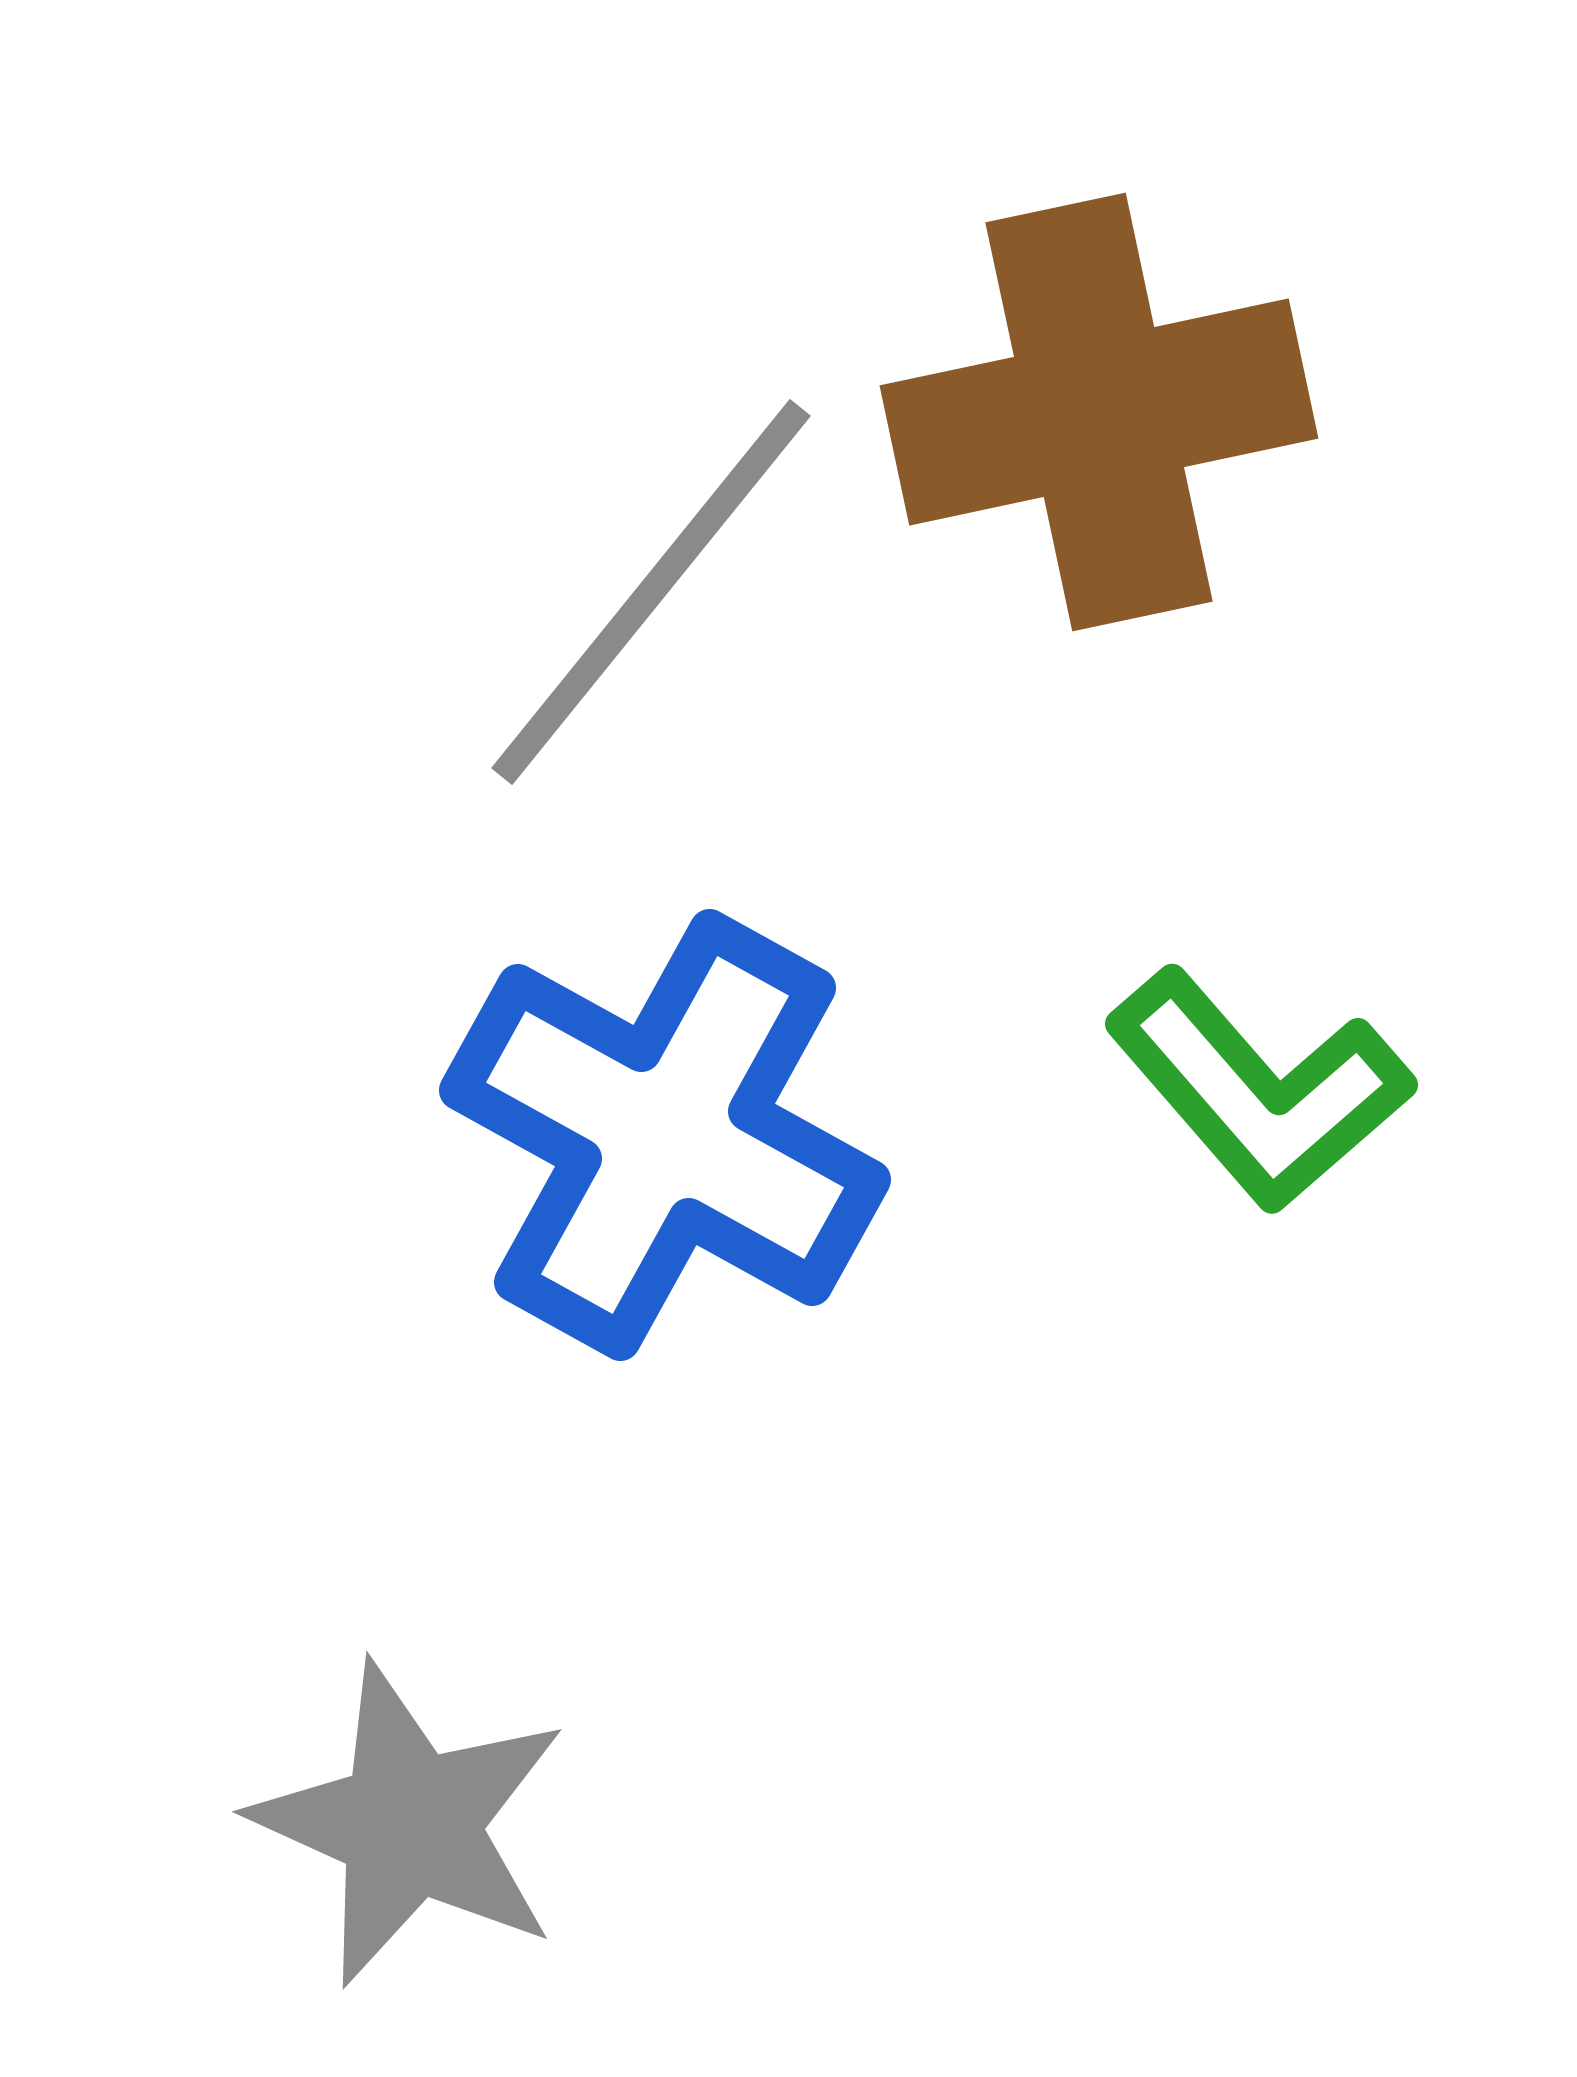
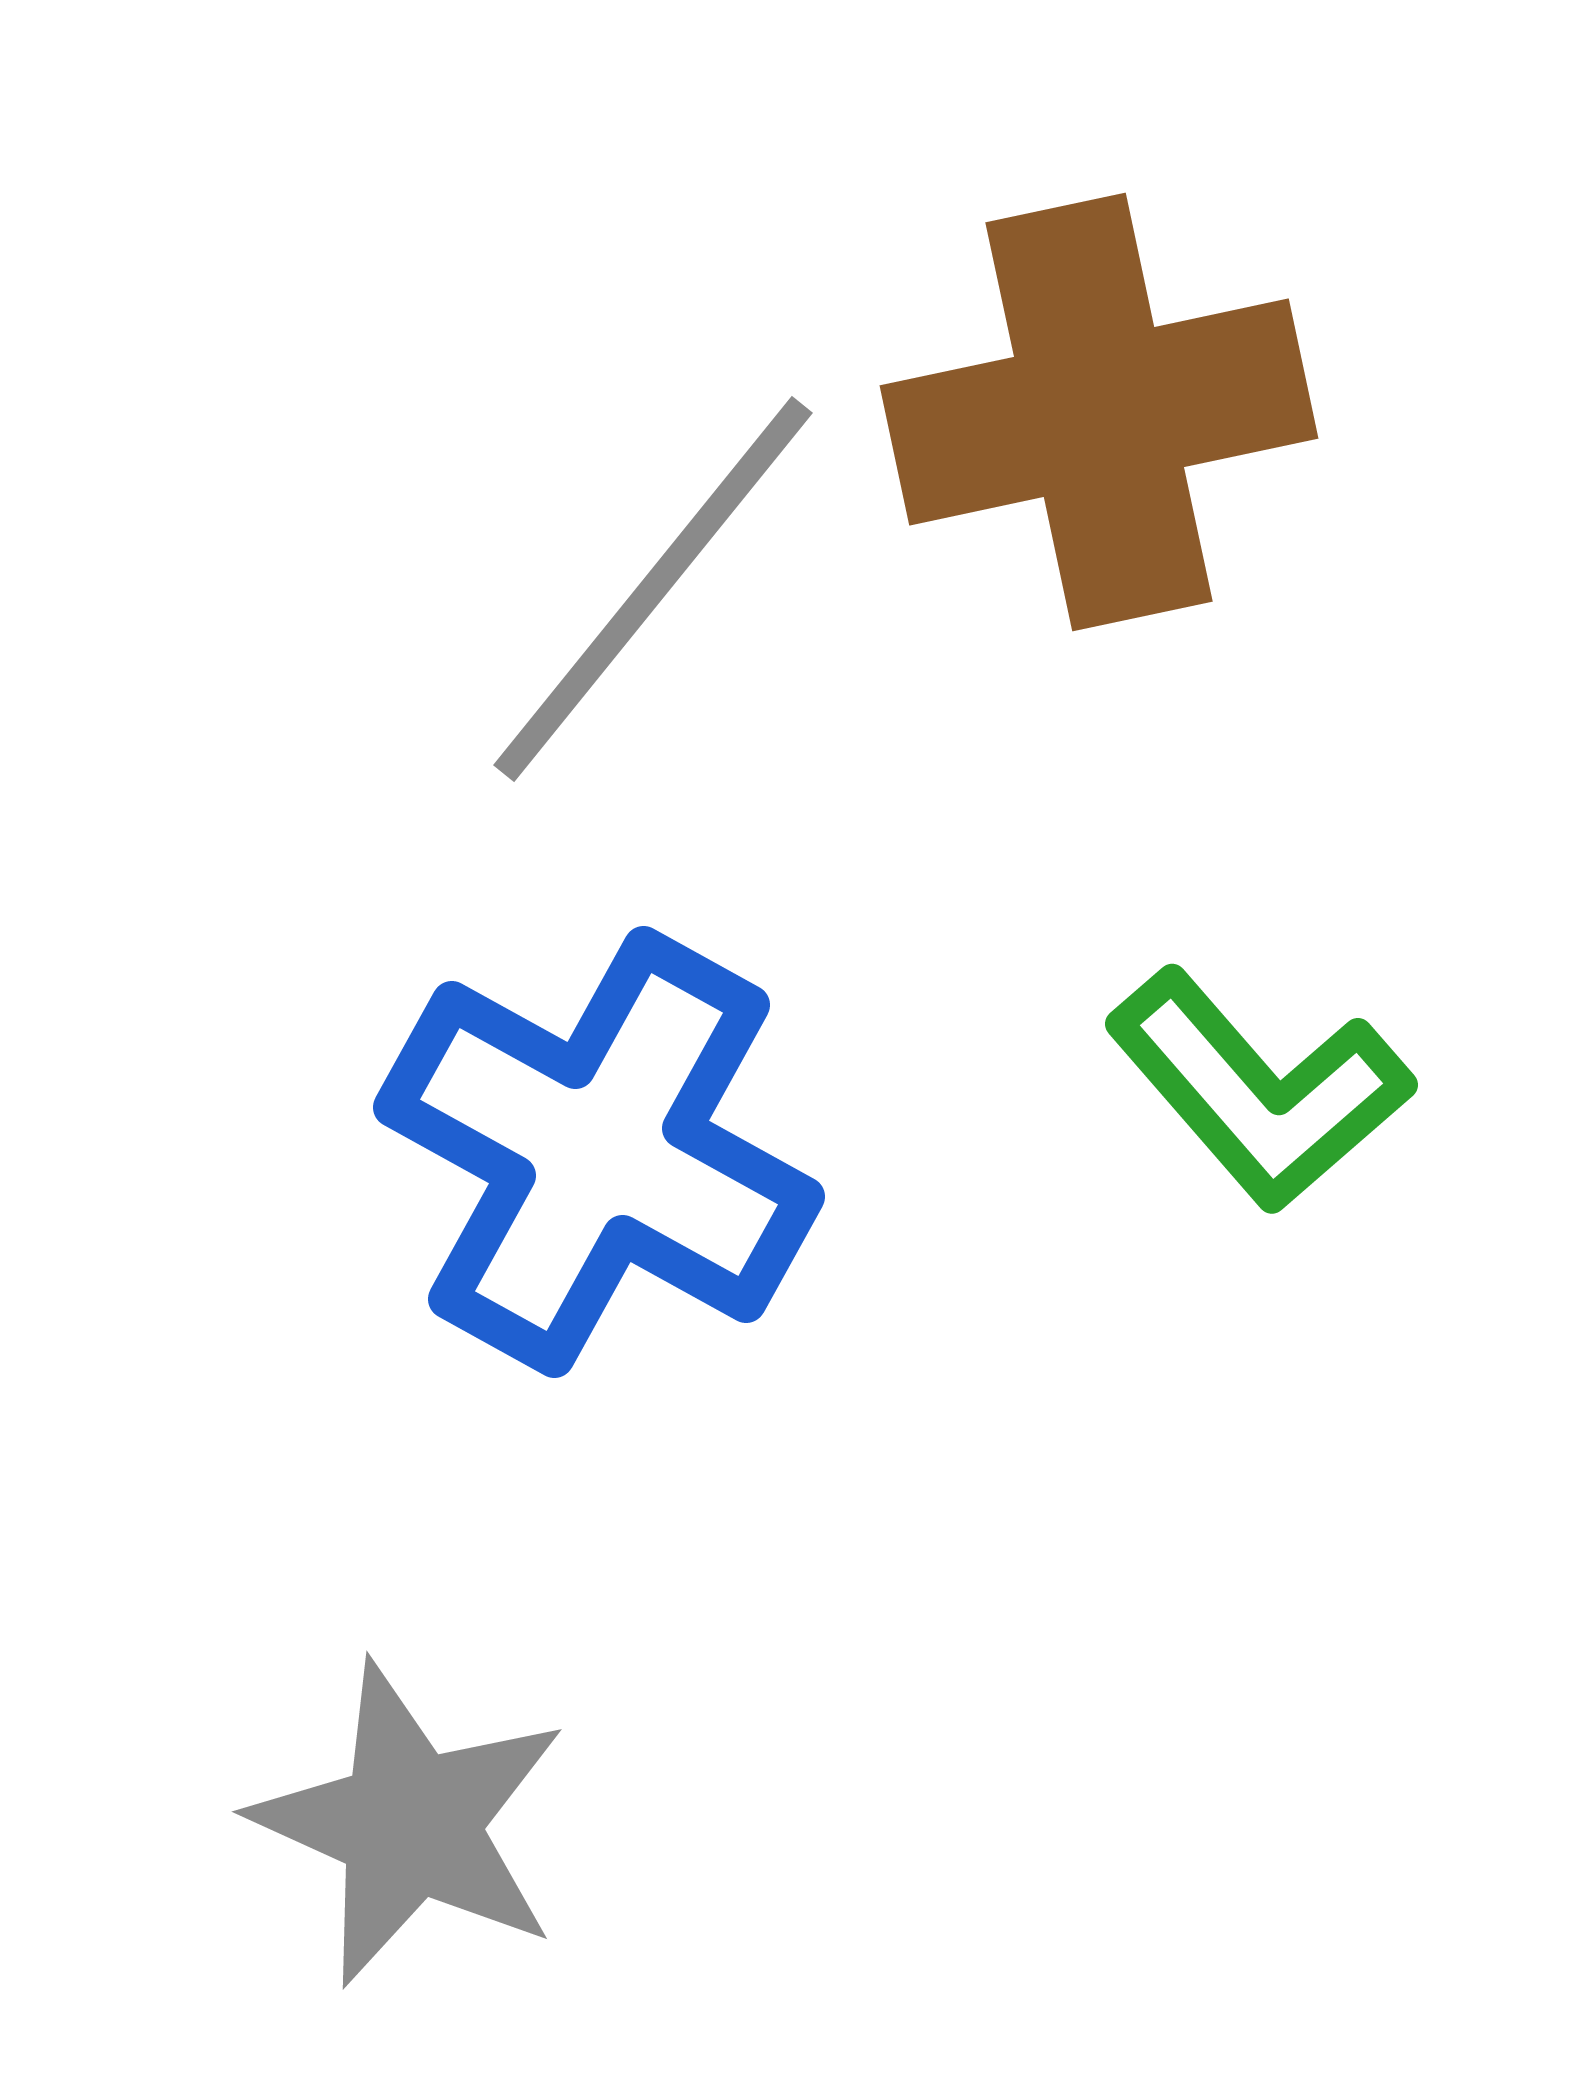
gray line: moved 2 px right, 3 px up
blue cross: moved 66 px left, 17 px down
